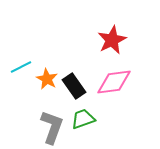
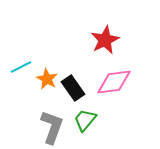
red star: moved 7 px left
black rectangle: moved 1 px left, 2 px down
green trapezoid: moved 2 px right, 1 px down; rotated 30 degrees counterclockwise
